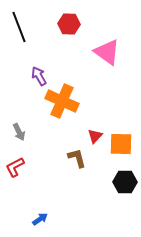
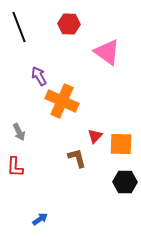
red L-shape: rotated 60 degrees counterclockwise
